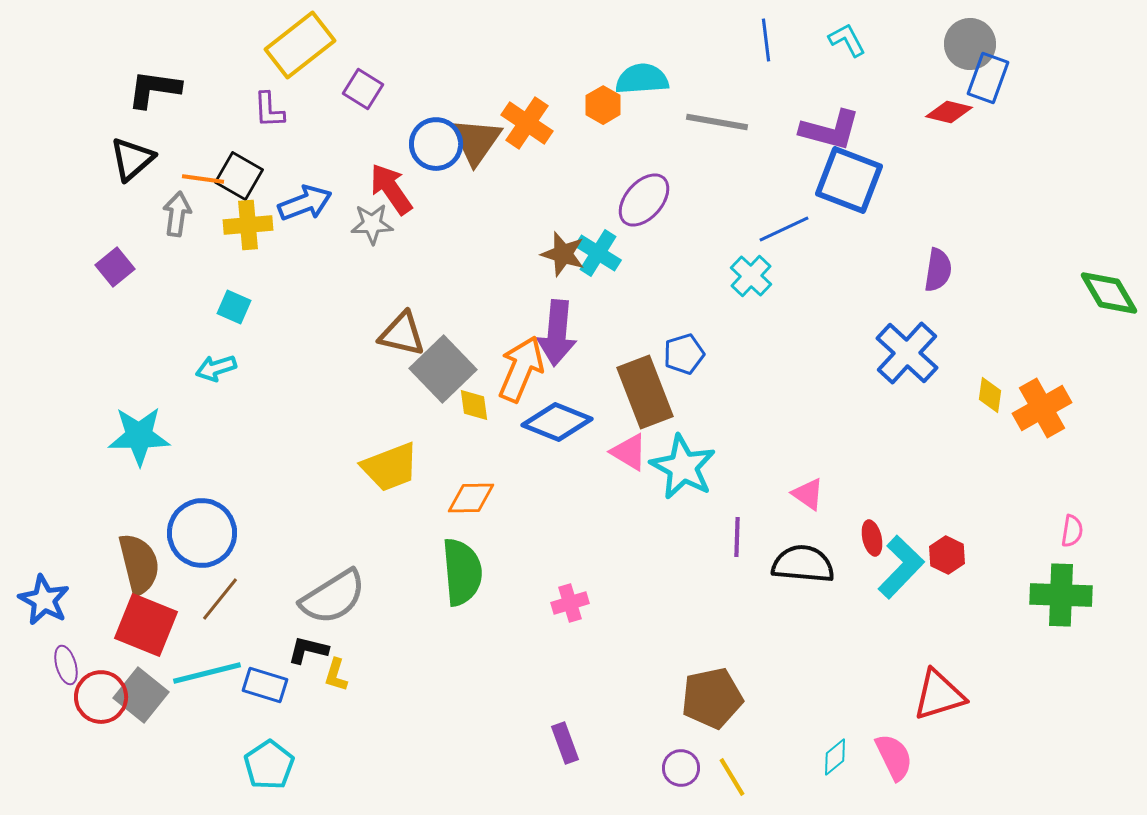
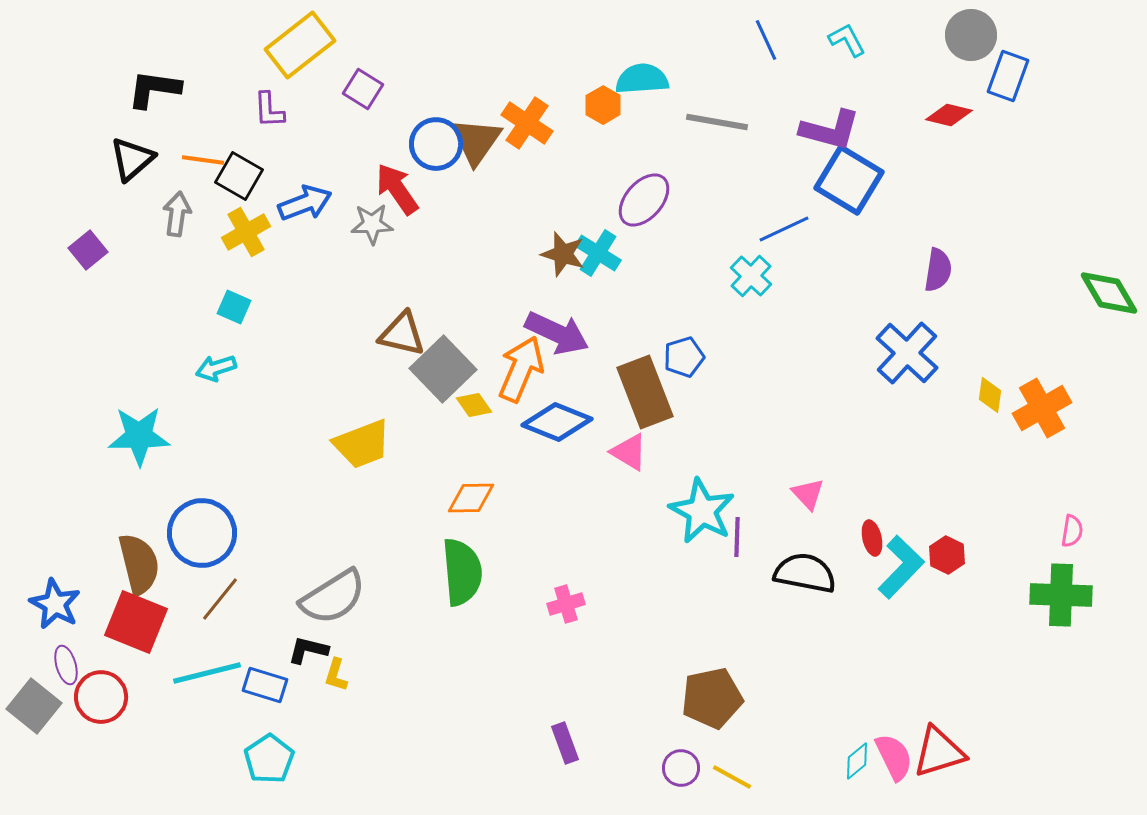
blue line at (766, 40): rotated 18 degrees counterclockwise
gray circle at (970, 44): moved 1 px right, 9 px up
blue rectangle at (988, 78): moved 20 px right, 2 px up
red diamond at (949, 112): moved 3 px down
orange line at (203, 179): moved 19 px up
blue square at (849, 180): rotated 10 degrees clockwise
red arrow at (391, 189): moved 6 px right
yellow cross at (248, 225): moved 2 px left, 7 px down; rotated 24 degrees counterclockwise
purple square at (115, 267): moved 27 px left, 17 px up
purple arrow at (557, 333): rotated 70 degrees counterclockwise
blue pentagon at (684, 354): moved 3 px down
yellow diamond at (474, 405): rotated 27 degrees counterclockwise
yellow trapezoid at (390, 467): moved 28 px left, 23 px up
cyan star at (683, 467): moved 19 px right, 44 px down
pink triangle at (808, 494): rotated 12 degrees clockwise
black semicircle at (803, 564): moved 2 px right, 9 px down; rotated 6 degrees clockwise
blue star at (44, 600): moved 11 px right, 4 px down
pink cross at (570, 603): moved 4 px left, 1 px down
red square at (146, 625): moved 10 px left, 3 px up
gray square at (141, 695): moved 107 px left, 11 px down
red triangle at (939, 695): moved 57 px down
cyan diamond at (835, 757): moved 22 px right, 4 px down
cyan pentagon at (269, 765): moved 6 px up
yellow line at (732, 777): rotated 30 degrees counterclockwise
